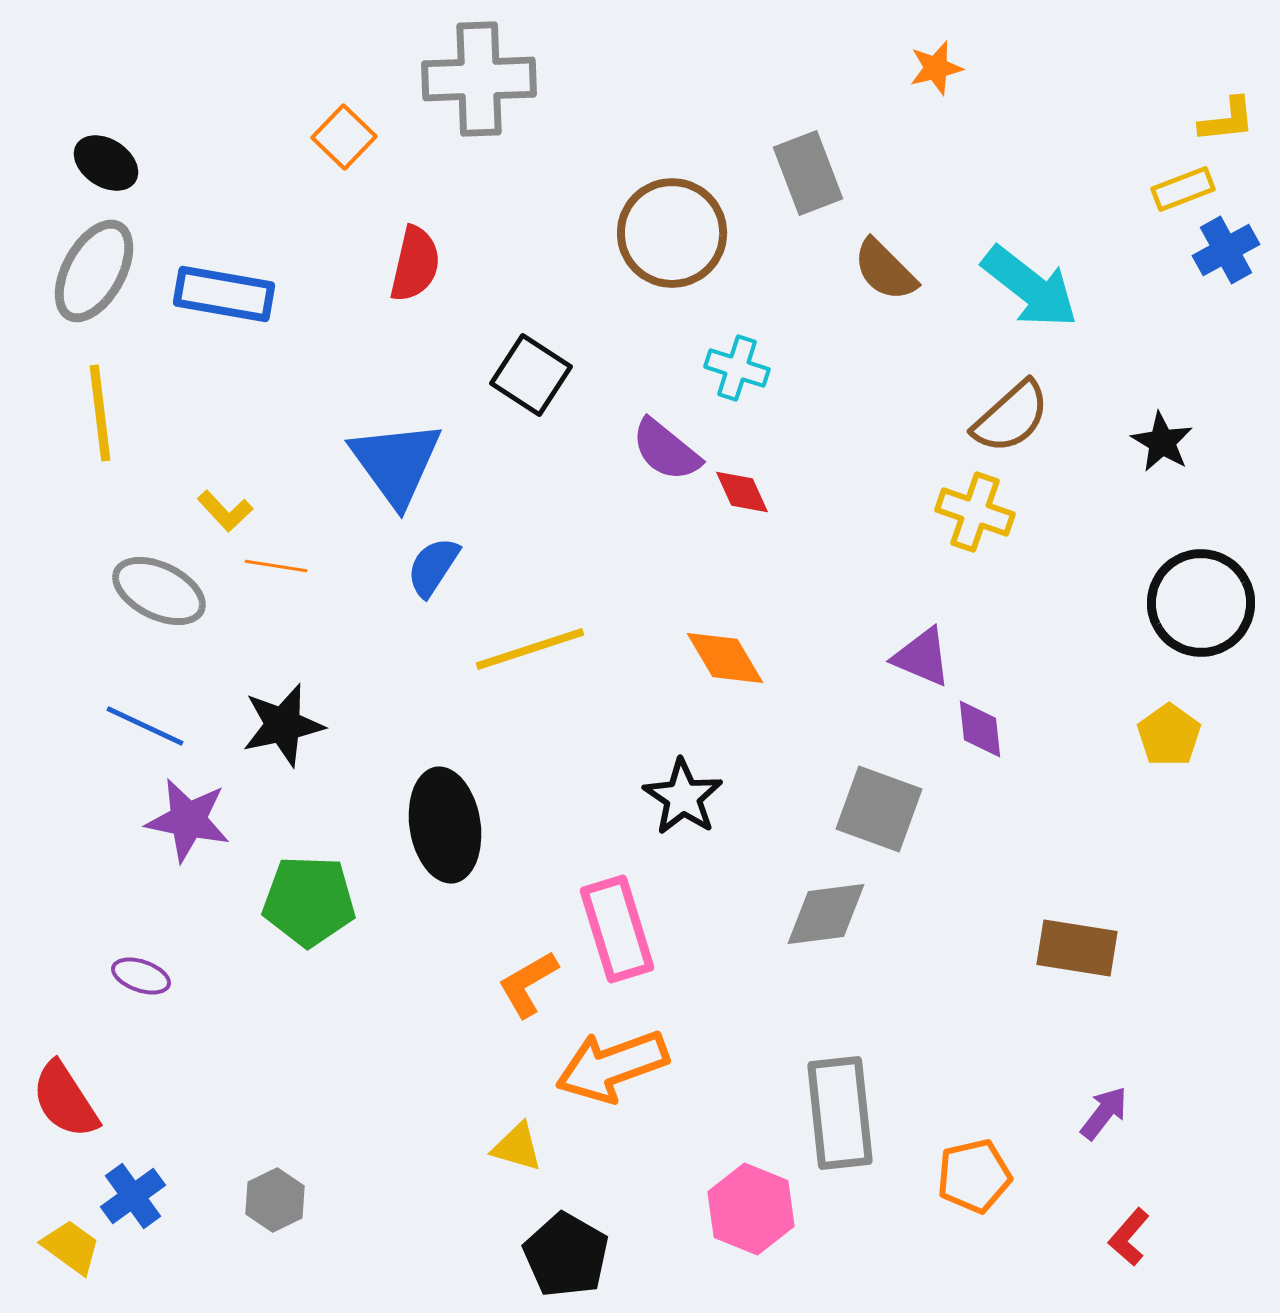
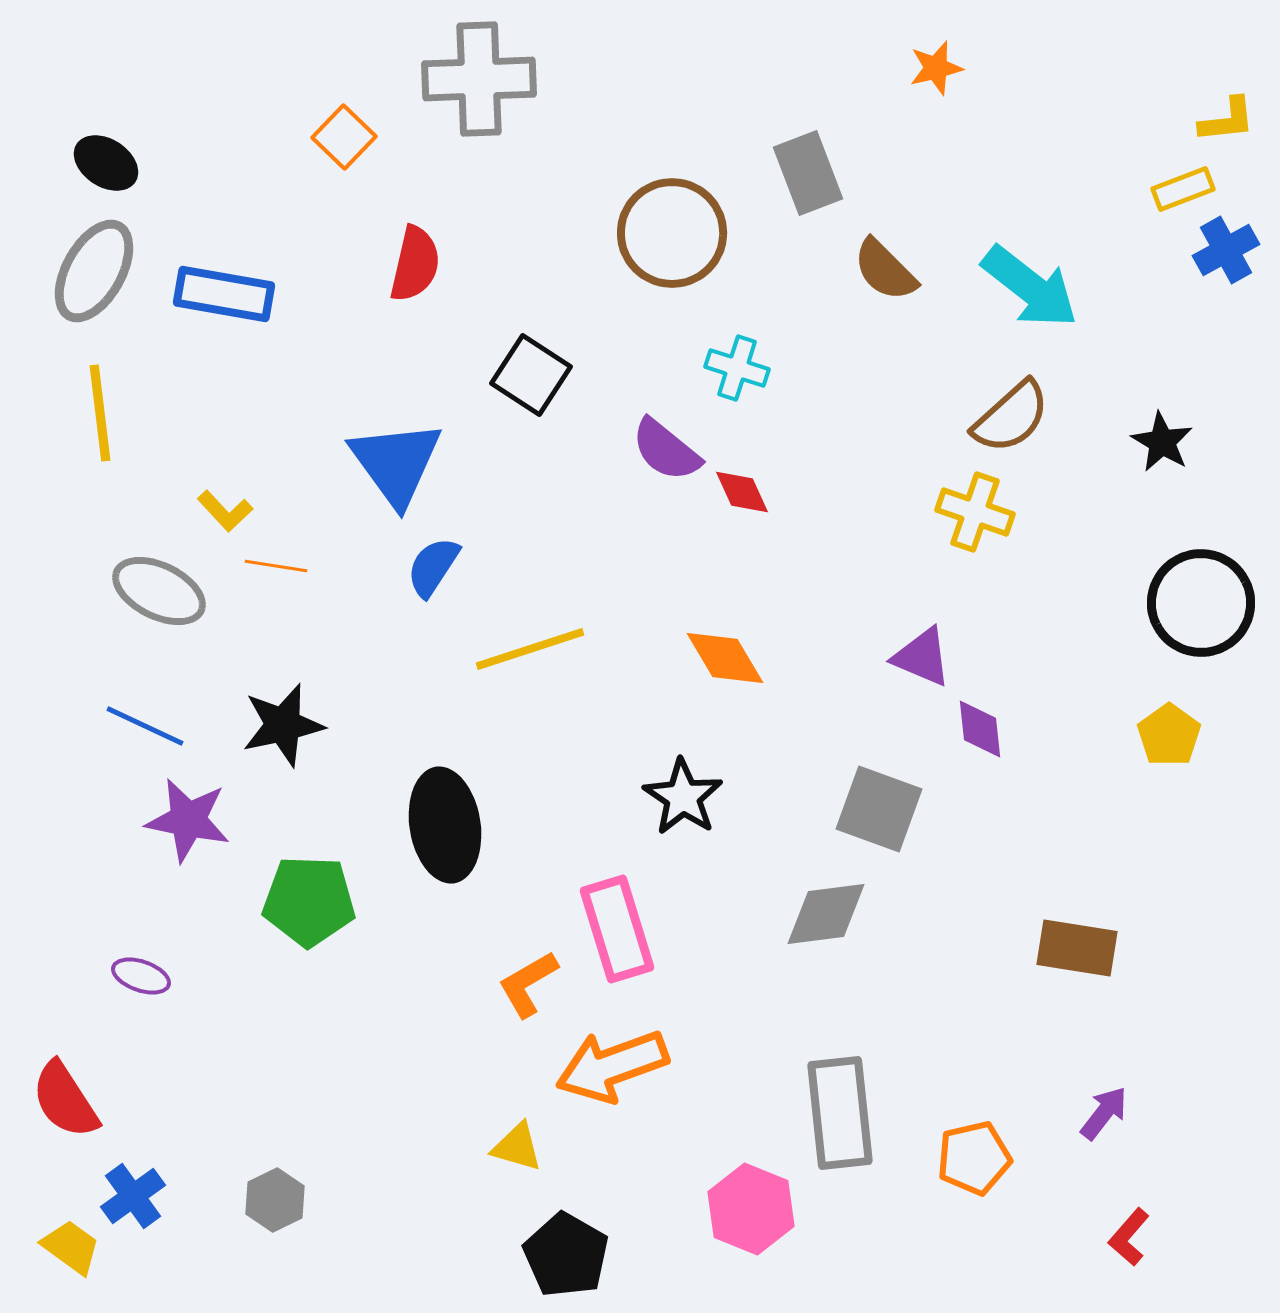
orange pentagon at (974, 1176): moved 18 px up
